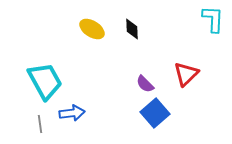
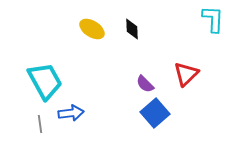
blue arrow: moved 1 px left
